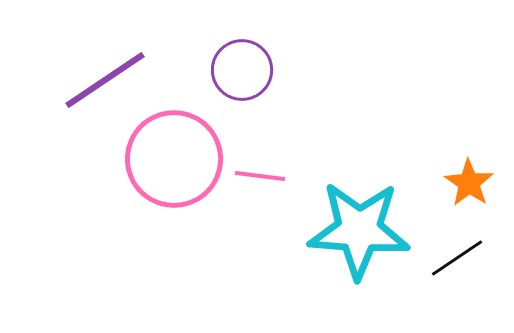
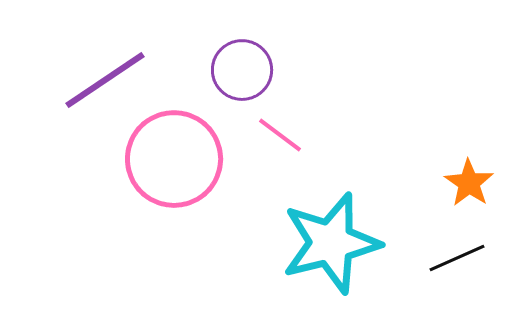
pink line: moved 20 px right, 41 px up; rotated 30 degrees clockwise
cyan star: moved 28 px left, 13 px down; rotated 18 degrees counterclockwise
black line: rotated 10 degrees clockwise
